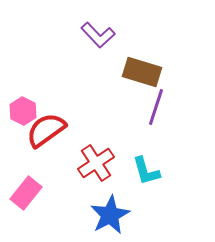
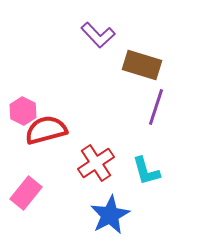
brown rectangle: moved 7 px up
red semicircle: rotated 21 degrees clockwise
